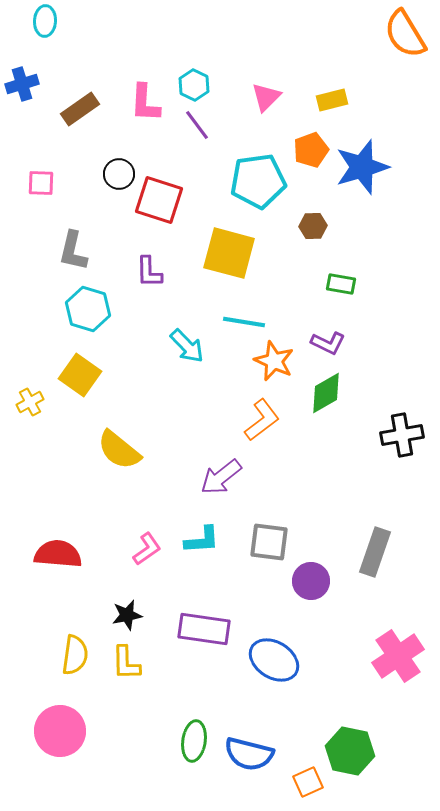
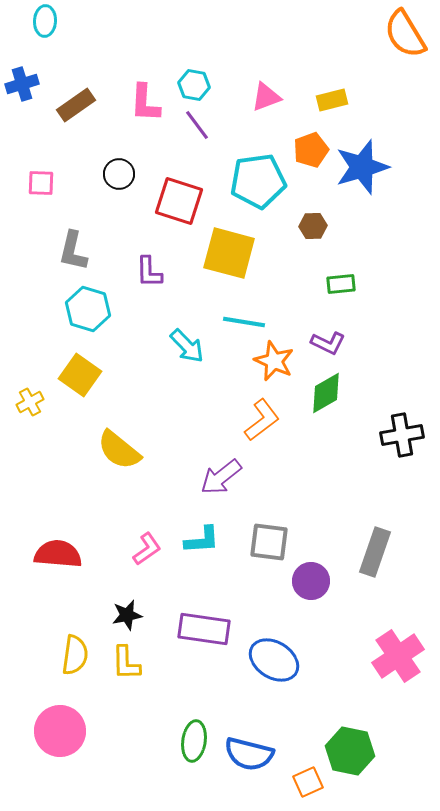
cyan hexagon at (194, 85): rotated 16 degrees counterclockwise
pink triangle at (266, 97): rotated 24 degrees clockwise
brown rectangle at (80, 109): moved 4 px left, 4 px up
red square at (159, 200): moved 20 px right, 1 px down
green rectangle at (341, 284): rotated 16 degrees counterclockwise
